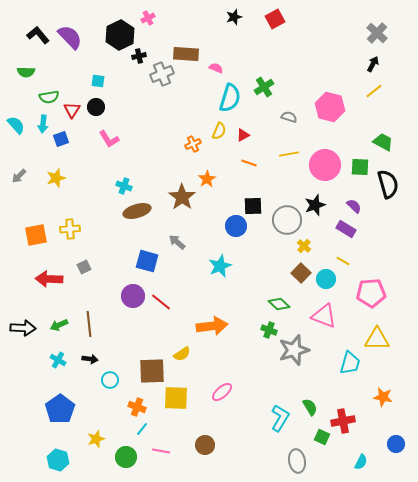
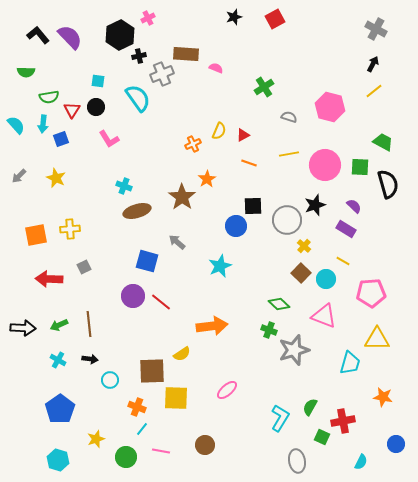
gray cross at (377, 33): moved 1 px left, 4 px up; rotated 15 degrees counterclockwise
cyan semicircle at (230, 98): moved 92 px left; rotated 52 degrees counterclockwise
yellow star at (56, 178): rotated 30 degrees counterclockwise
pink ellipse at (222, 392): moved 5 px right, 2 px up
green semicircle at (310, 407): rotated 120 degrees counterclockwise
